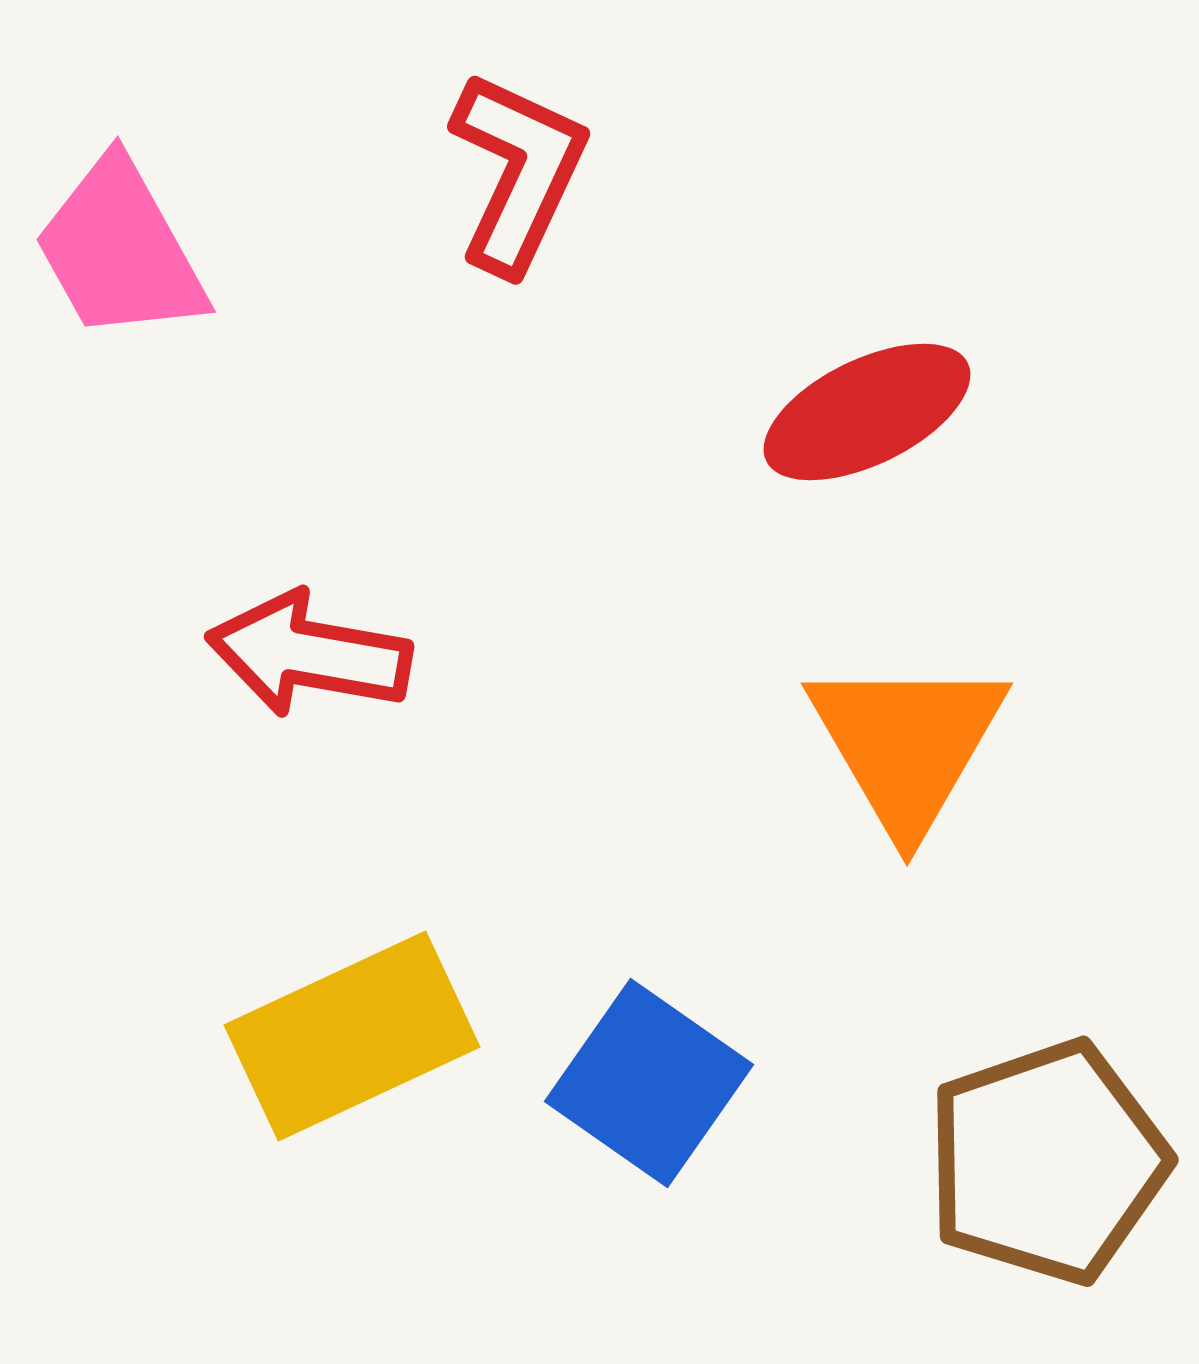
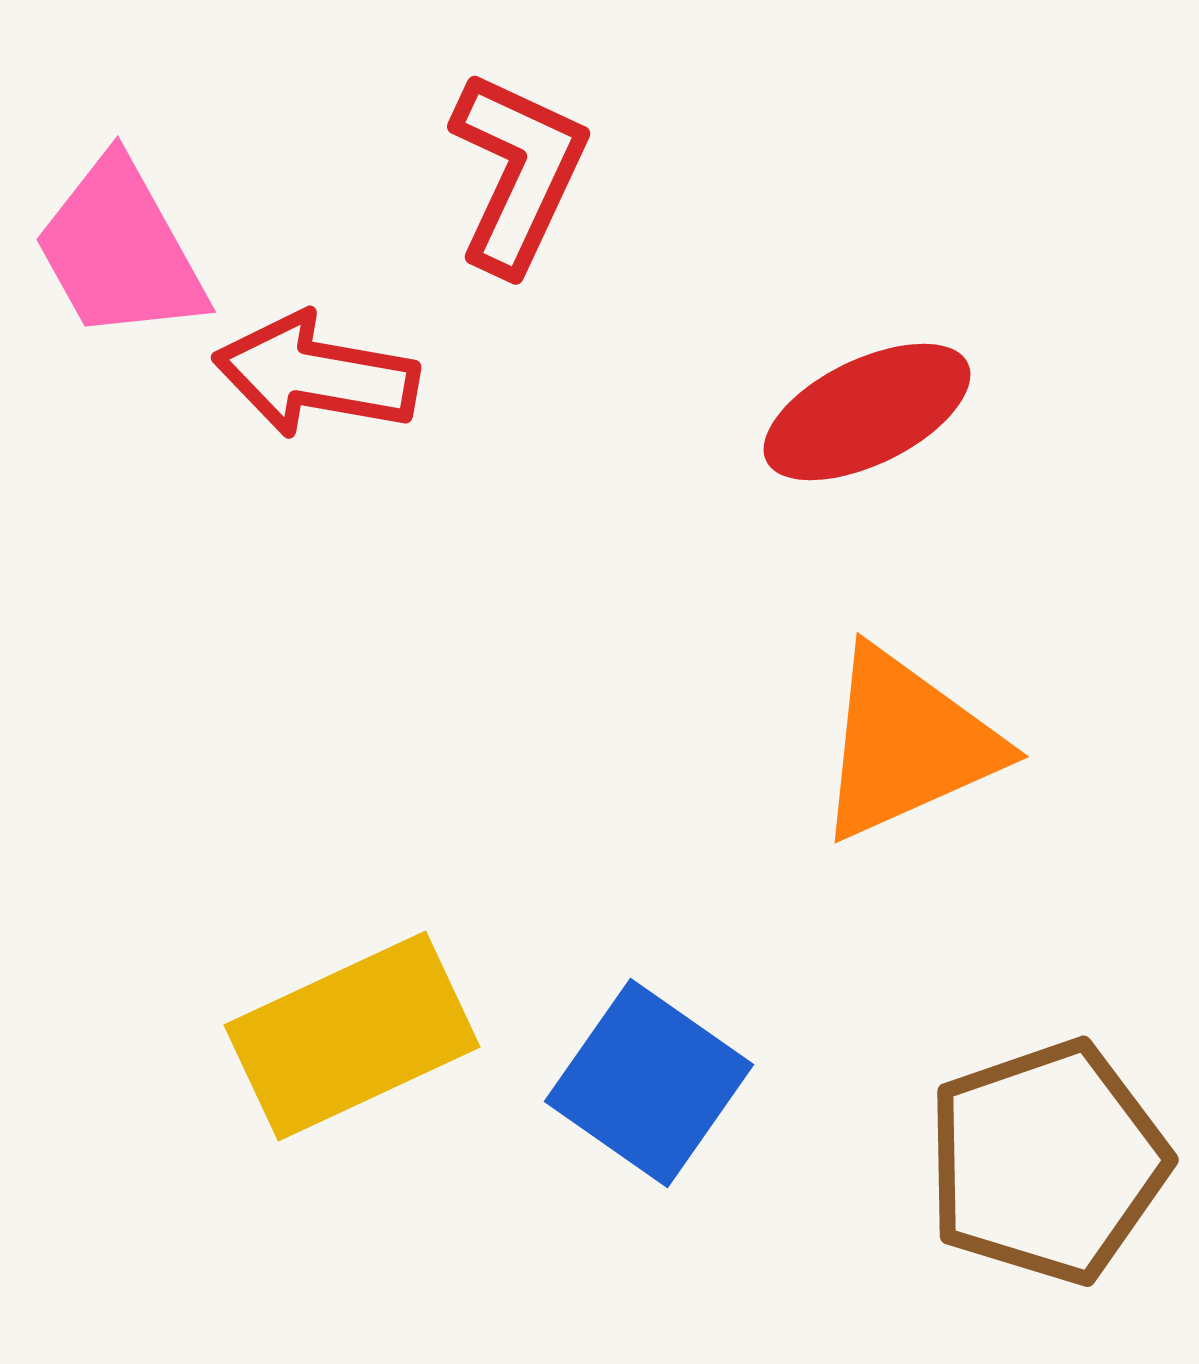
red arrow: moved 7 px right, 279 px up
orange triangle: rotated 36 degrees clockwise
